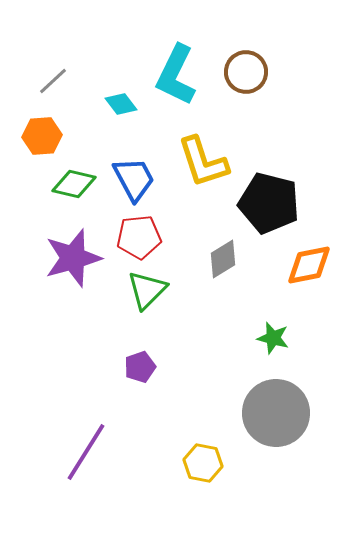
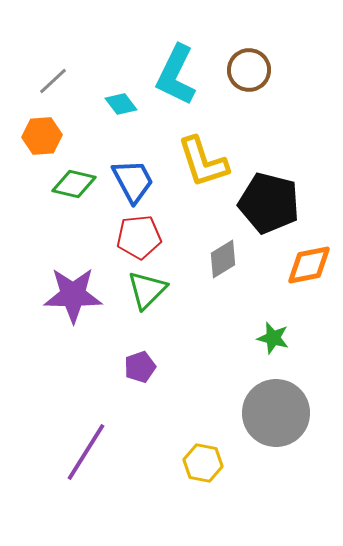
brown circle: moved 3 px right, 2 px up
blue trapezoid: moved 1 px left, 2 px down
purple star: moved 37 px down; rotated 16 degrees clockwise
